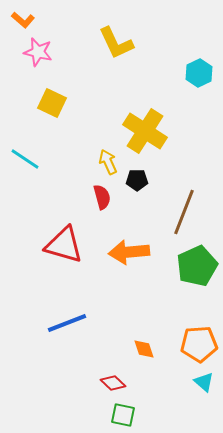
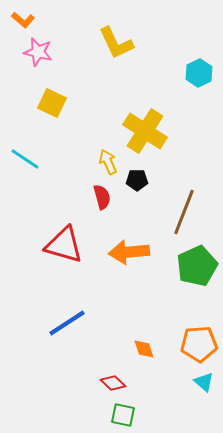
blue line: rotated 12 degrees counterclockwise
